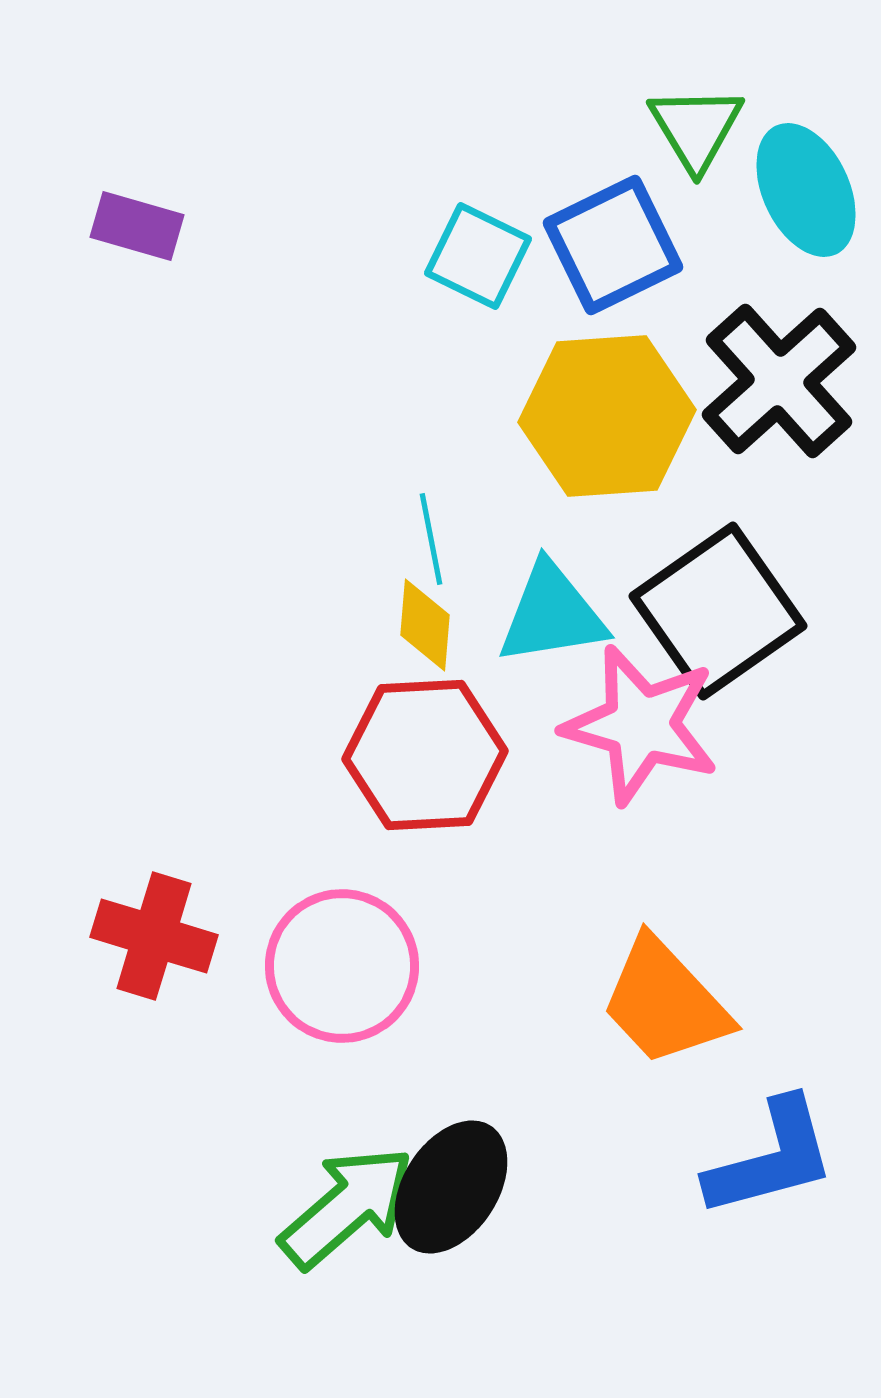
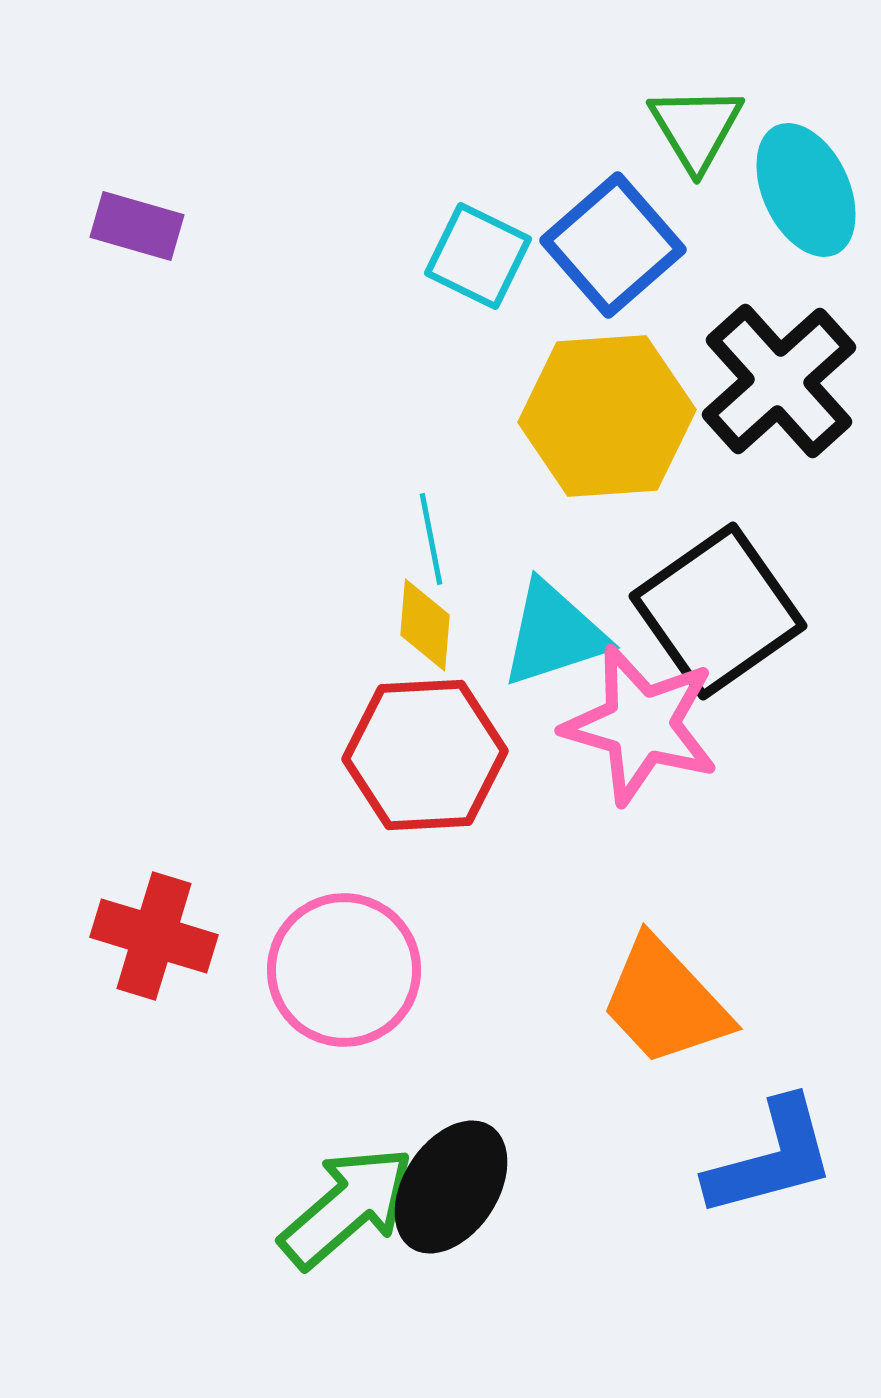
blue square: rotated 15 degrees counterclockwise
cyan triangle: moved 2 px right, 20 px down; rotated 9 degrees counterclockwise
pink circle: moved 2 px right, 4 px down
